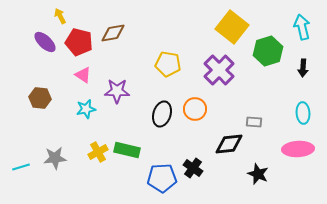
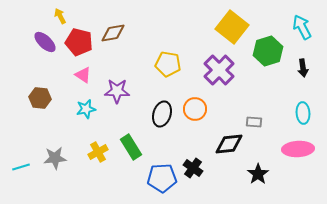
cyan arrow: rotated 15 degrees counterclockwise
black arrow: rotated 12 degrees counterclockwise
green rectangle: moved 4 px right, 3 px up; rotated 45 degrees clockwise
black star: rotated 15 degrees clockwise
